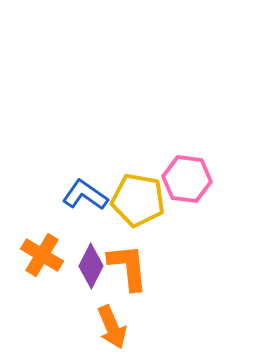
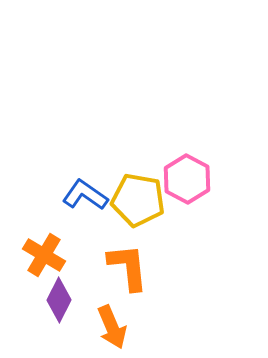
pink hexagon: rotated 21 degrees clockwise
orange cross: moved 2 px right
purple diamond: moved 32 px left, 34 px down
